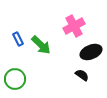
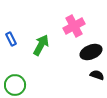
blue rectangle: moved 7 px left
green arrow: rotated 105 degrees counterclockwise
black semicircle: moved 15 px right; rotated 16 degrees counterclockwise
green circle: moved 6 px down
